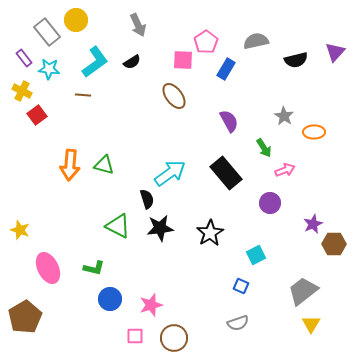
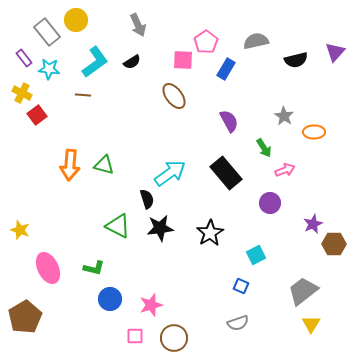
yellow cross at (22, 91): moved 2 px down
